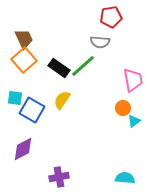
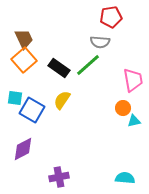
green line: moved 5 px right, 1 px up
cyan triangle: rotated 24 degrees clockwise
